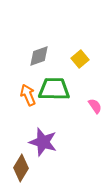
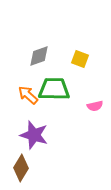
yellow square: rotated 30 degrees counterclockwise
orange arrow: rotated 25 degrees counterclockwise
pink semicircle: rotated 112 degrees clockwise
purple star: moved 9 px left, 7 px up
